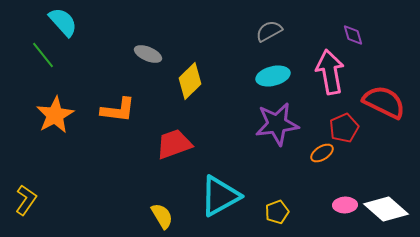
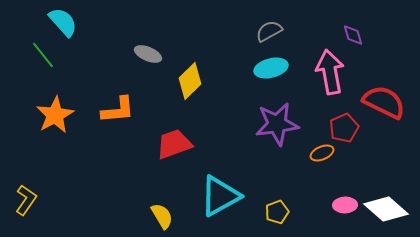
cyan ellipse: moved 2 px left, 8 px up
orange L-shape: rotated 12 degrees counterclockwise
orange ellipse: rotated 10 degrees clockwise
